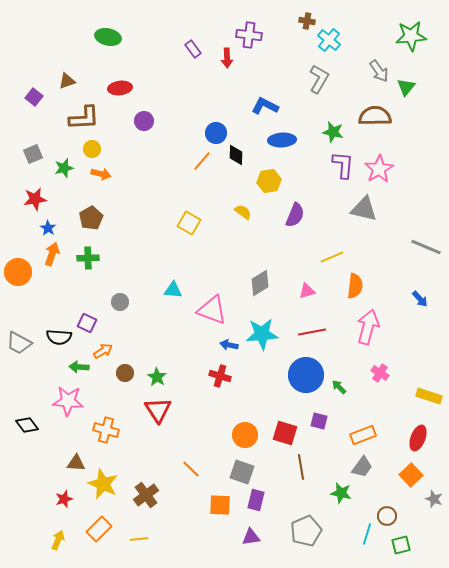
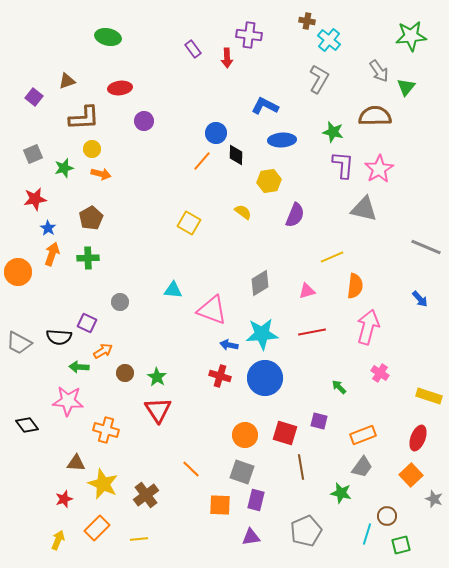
blue circle at (306, 375): moved 41 px left, 3 px down
orange rectangle at (99, 529): moved 2 px left, 1 px up
